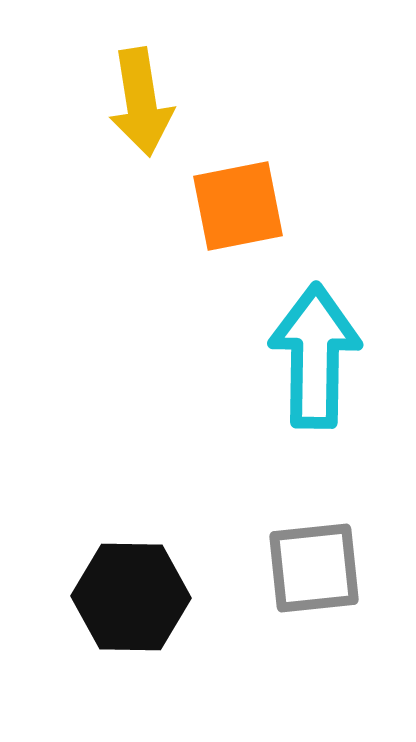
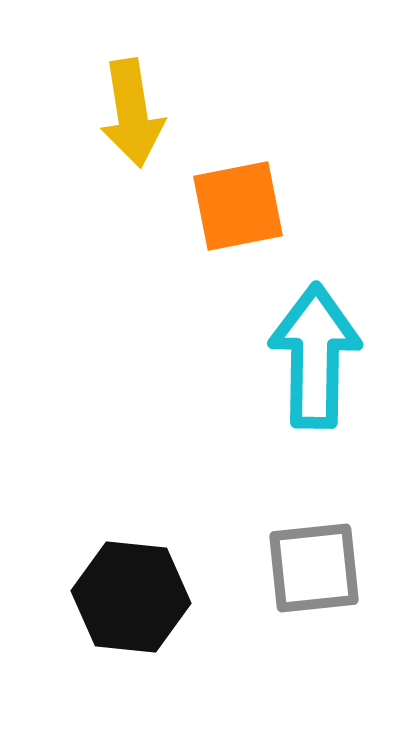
yellow arrow: moved 9 px left, 11 px down
black hexagon: rotated 5 degrees clockwise
